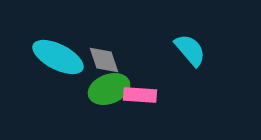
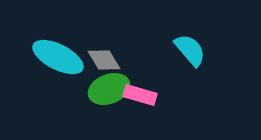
gray diamond: rotated 12 degrees counterclockwise
pink rectangle: rotated 12 degrees clockwise
